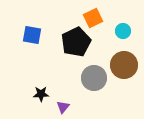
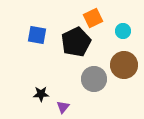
blue square: moved 5 px right
gray circle: moved 1 px down
